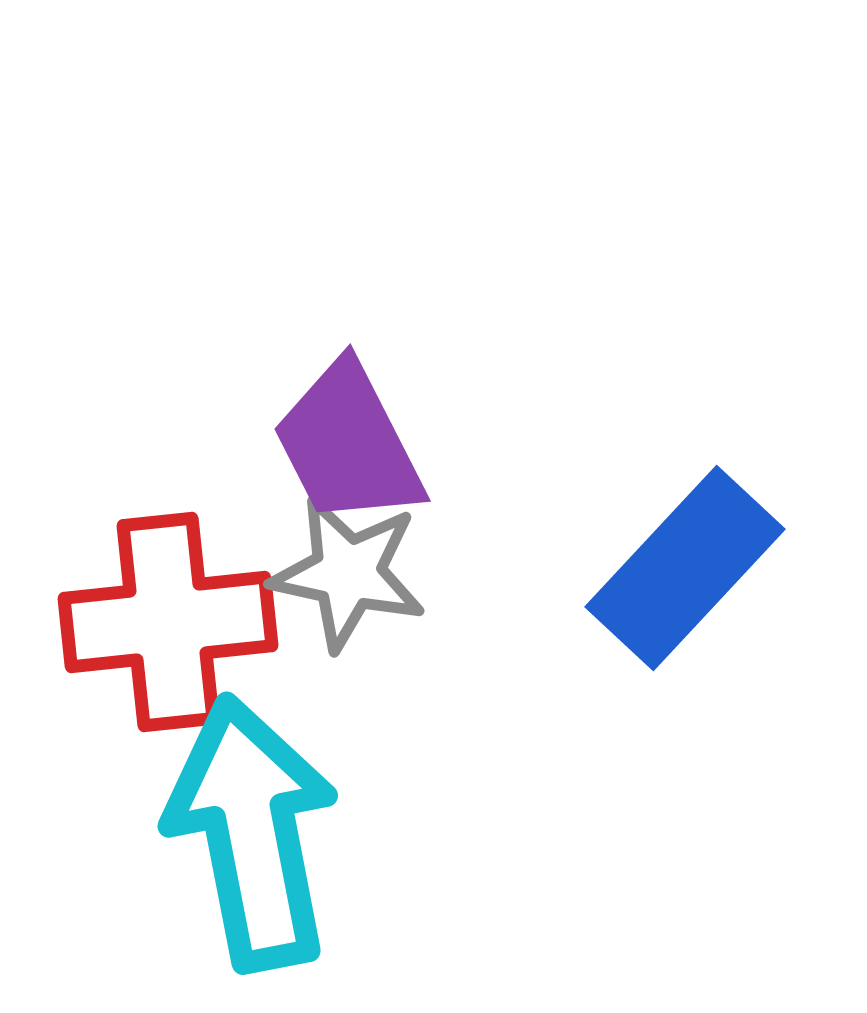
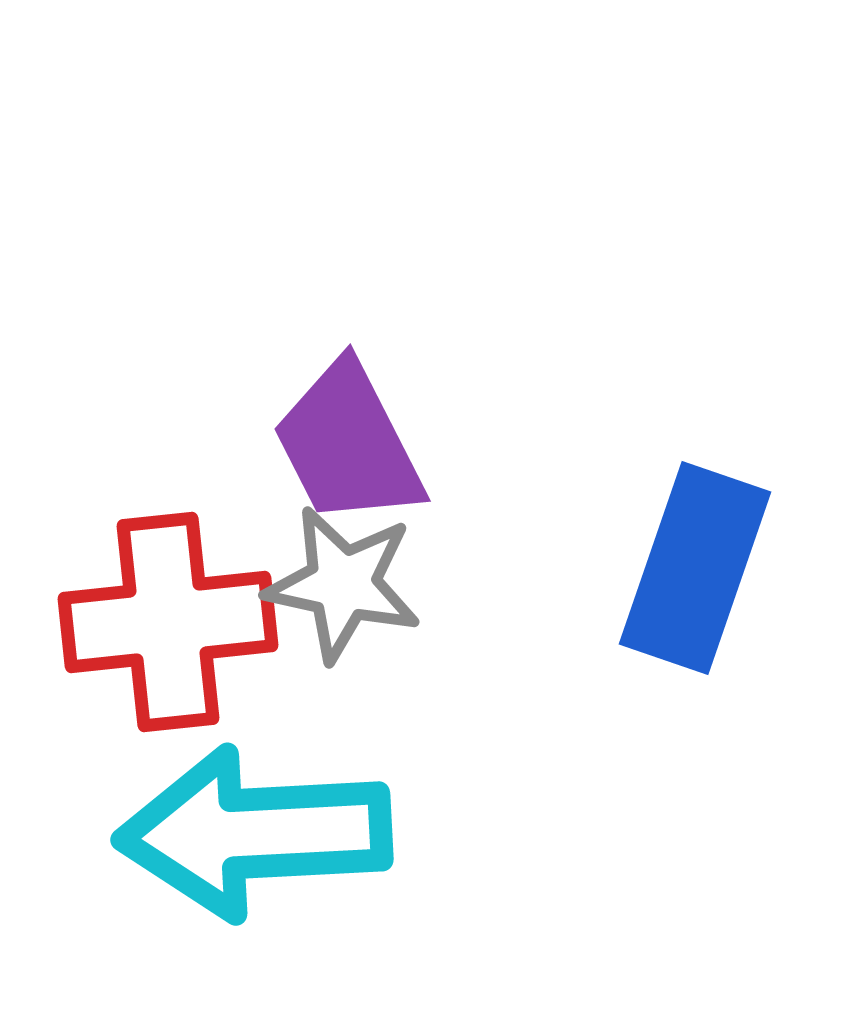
blue rectangle: moved 10 px right; rotated 24 degrees counterclockwise
gray star: moved 5 px left, 11 px down
cyan arrow: moved 2 px right; rotated 82 degrees counterclockwise
